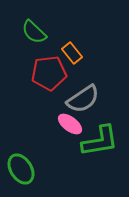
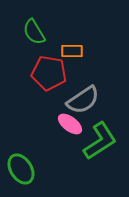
green semicircle: rotated 16 degrees clockwise
orange rectangle: moved 2 px up; rotated 50 degrees counterclockwise
red pentagon: rotated 16 degrees clockwise
gray semicircle: moved 1 px down
green L-shape: rotated 24 degrees counterclockwise
